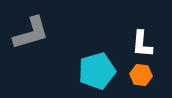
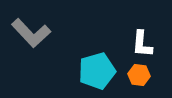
gray L-shape: rotated 63 degrees clockwise
orange hexagon: moved 2 px left
